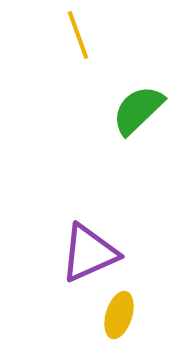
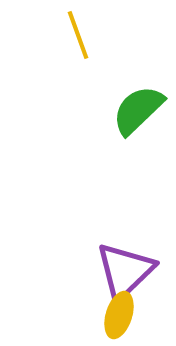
purple triangle: moved 36 px right, 18 px down; rotated 20 degrees counterclockwise
